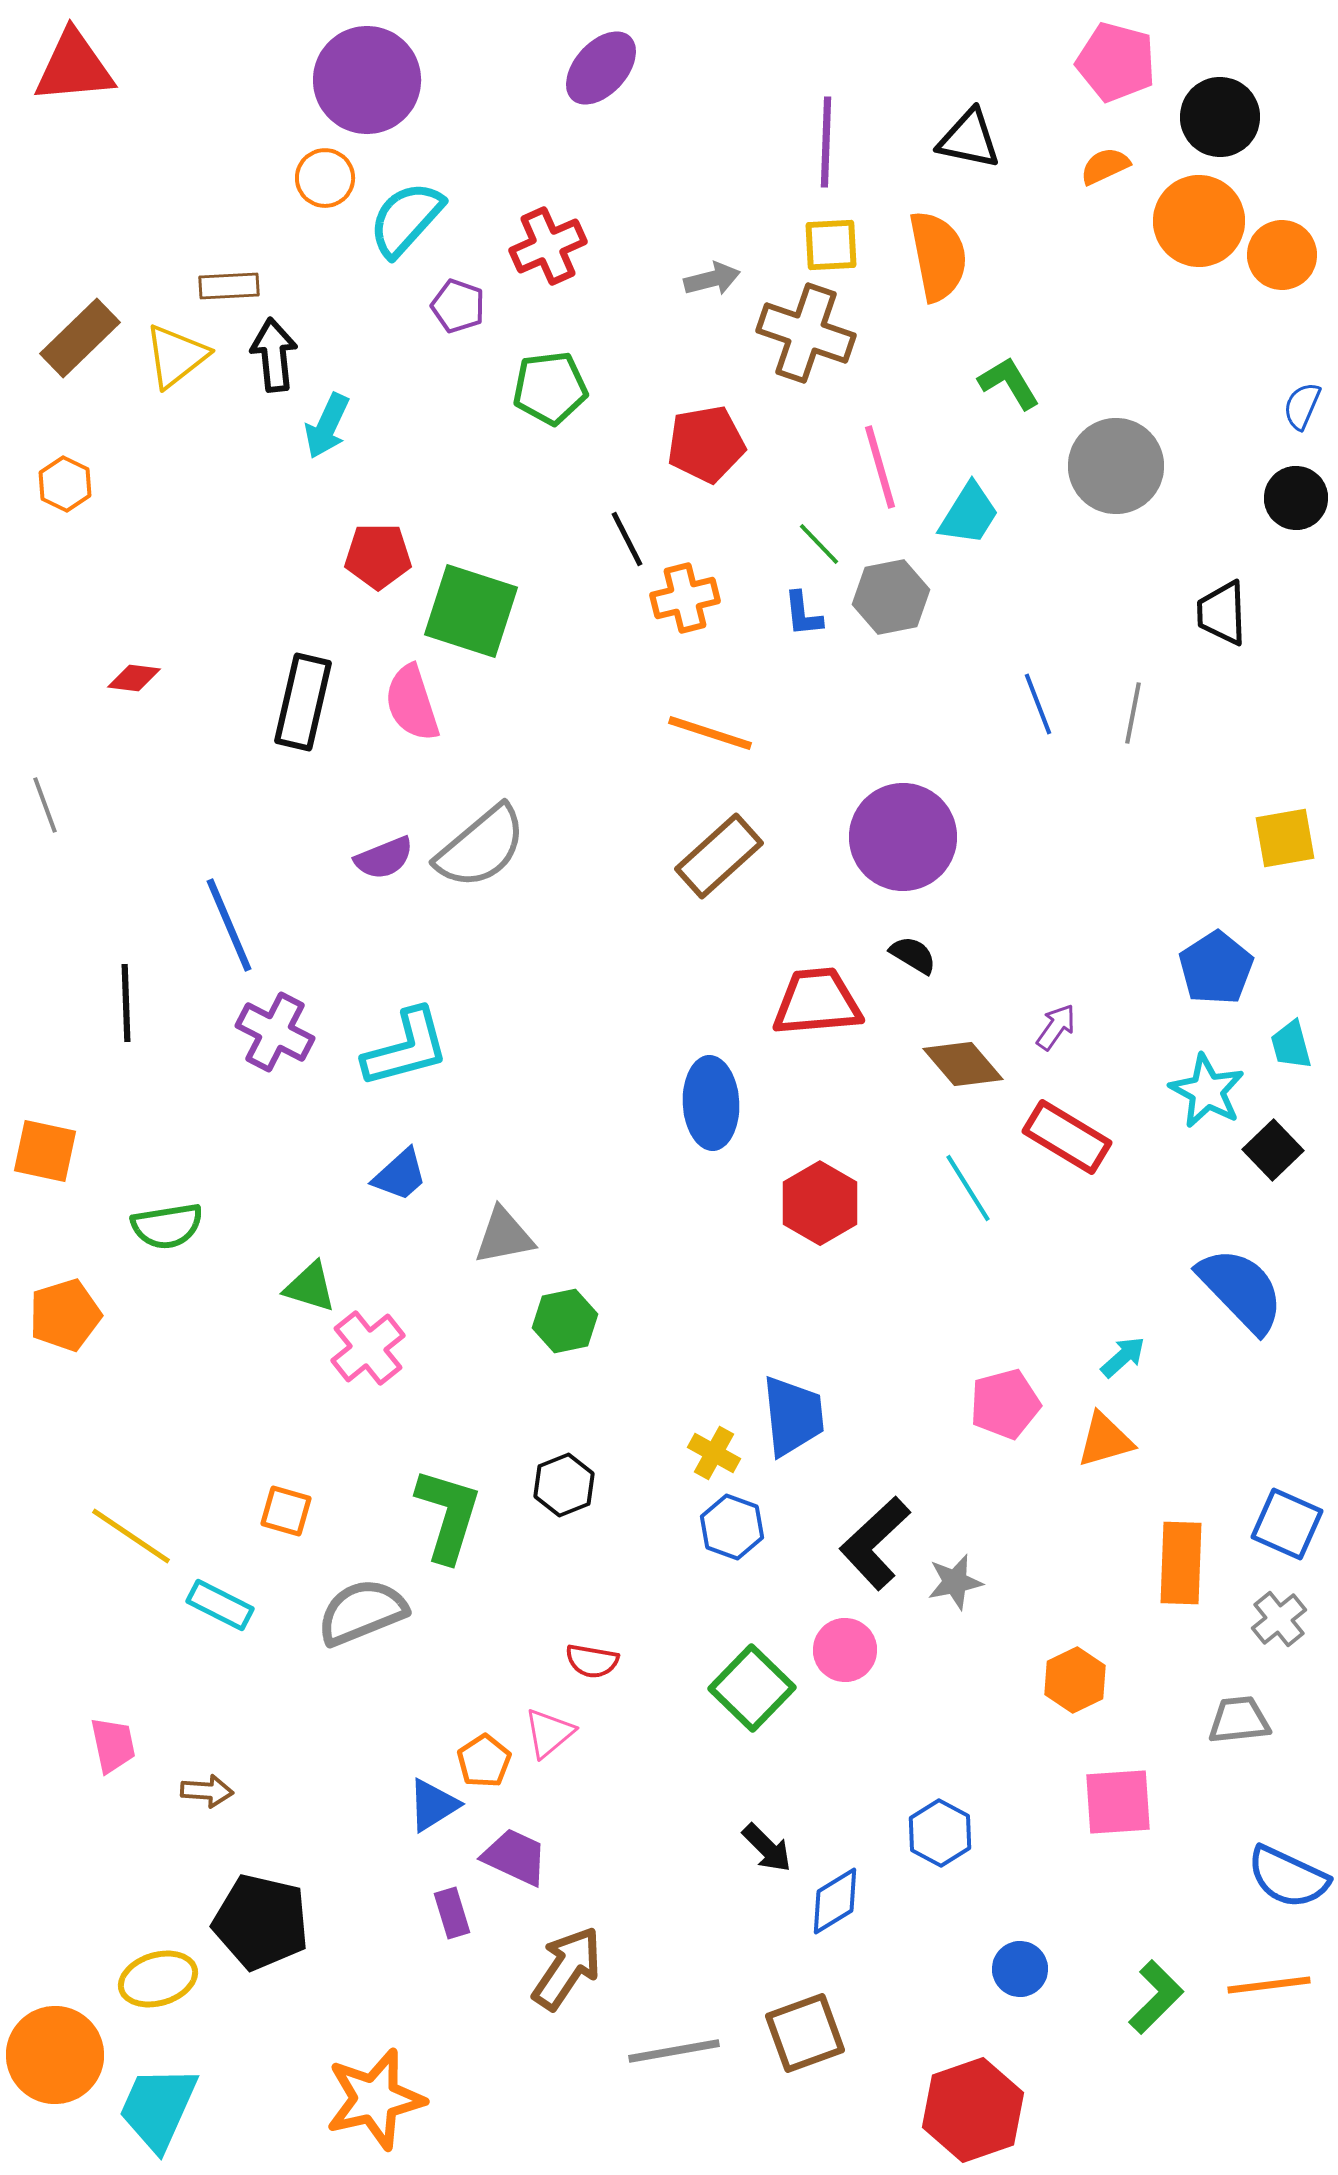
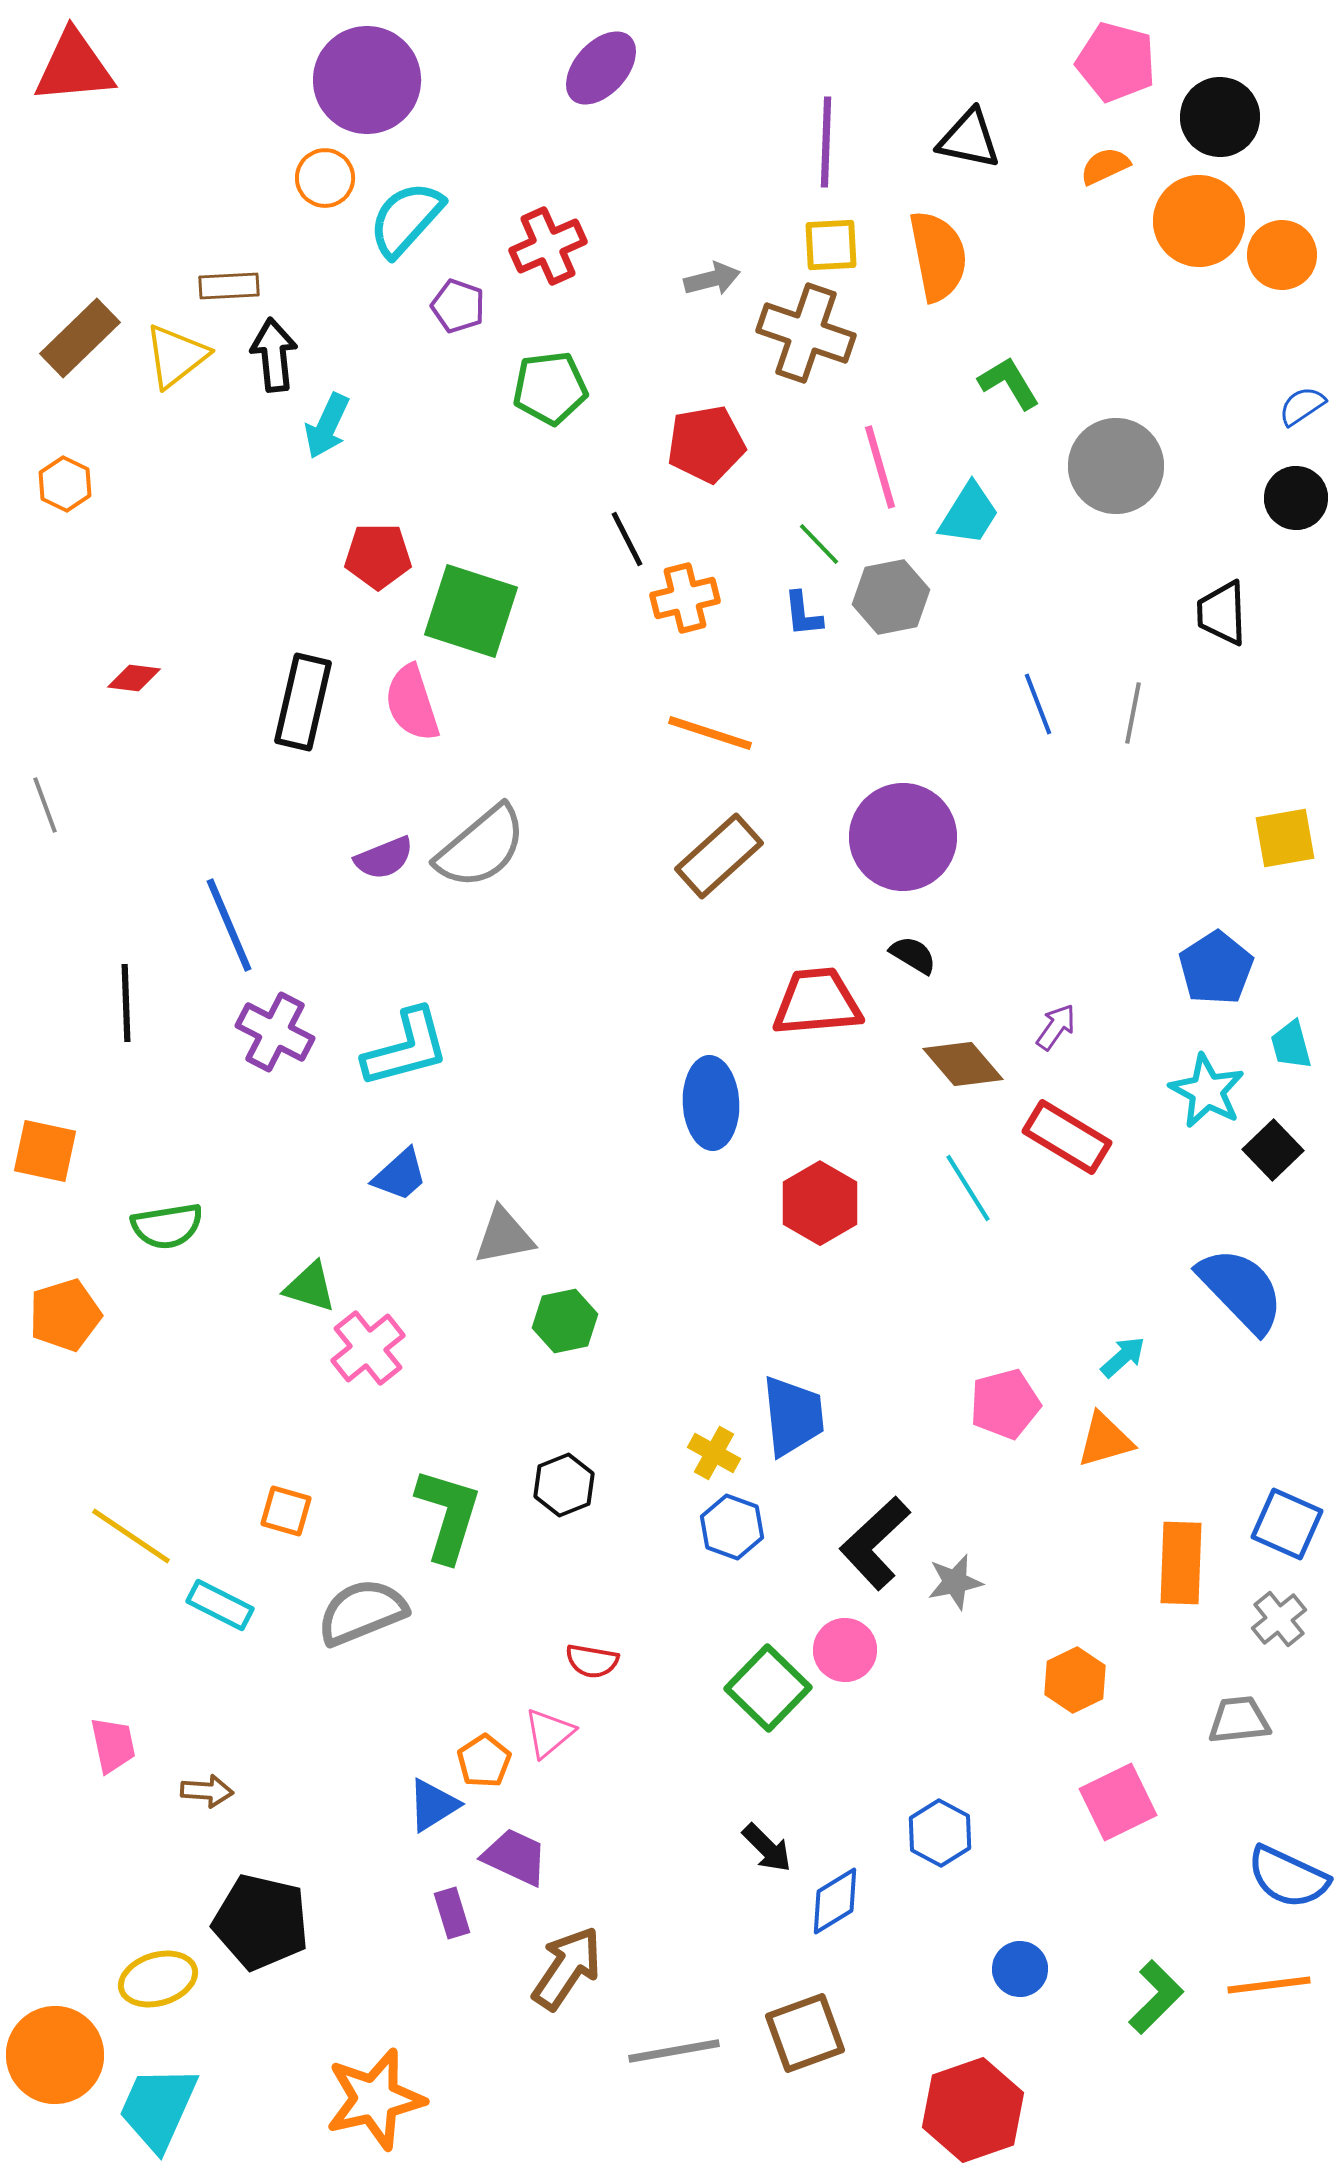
blue semicircle at (1302, 406): rotated 33 degrees clockwise
green square at (752, 1688): moved 16 px right
pink square at (1118, 1802): rotated 22 degrees counterclockwise
